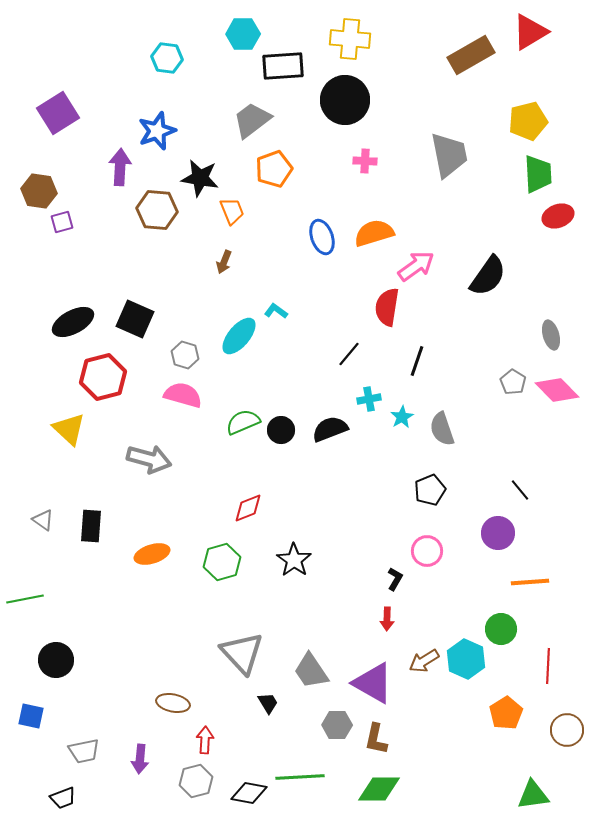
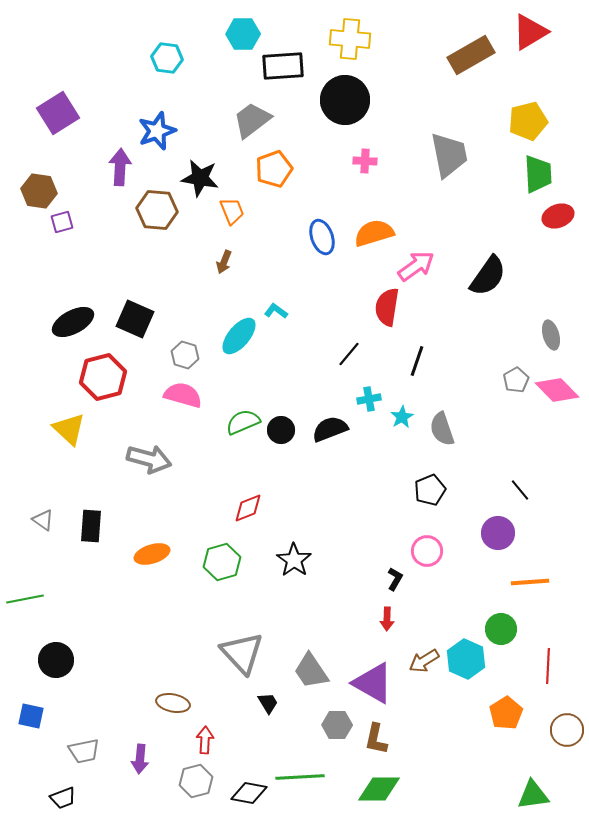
gray pentagon at (513, 382): moved 3 px right, 2 px up; rotated 10 degrees clockwise
